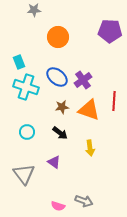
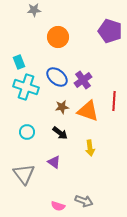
purple pentagon: rotated 15 degrees clockwise
orange triangle: moved 1 px left, 1 px down
